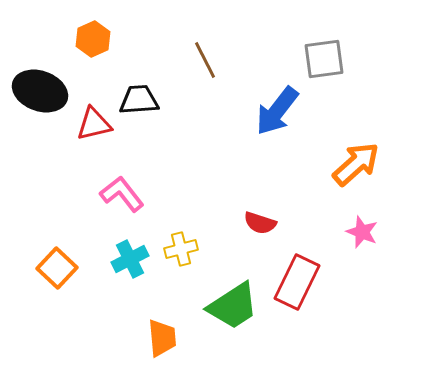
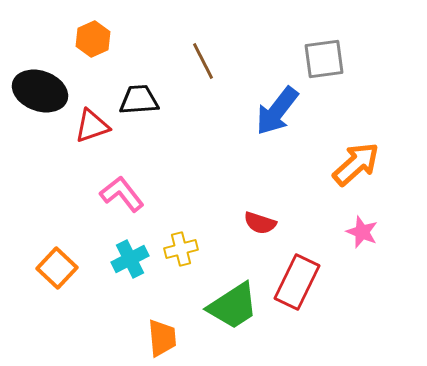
brown line: moved 2 px left, 1 px down
red triangle: moved 2 px left, 2 px down; rotated 6 degrees counterclockwise
